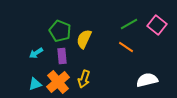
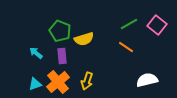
yellow semicircle: rotated 132 degrees counterclockwise
cyan arrow: rotated 72 degrees clockwise
yellow arrow: moved 3 px right, 2 px down
